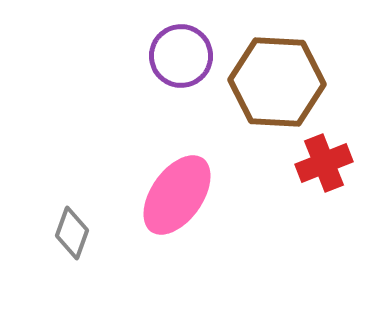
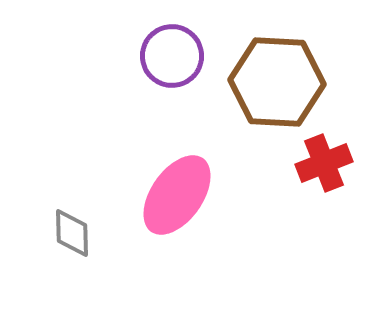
purple circle: moved 9 px left
gray diamond: rotated 21 degrees counterclockwise
